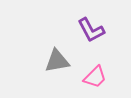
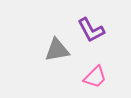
gray triangle: moved 11 px up
